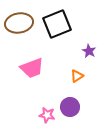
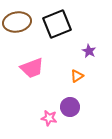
brown ellipse: moved 2 px left, 1 px up
pink star: moved 2 px right, 3 px down
